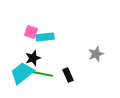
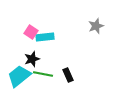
pink square: rotated 16 degrees clockwise
gray star: moved 28 px up
black star: moved 1 px left, 1 px down
cyan trapezoid: moved 3 px left, 3 px down
